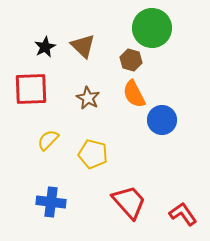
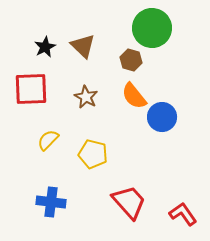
orange semicircle: moved 2 px down; rotated 12 degrees counterclockwise
brown star: moved 2 px left, 1 px up
blue circle: moved 3 px up
